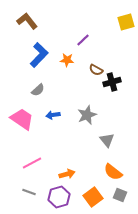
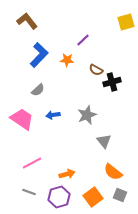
gray triangle: moved 3 px left, 1 px down
